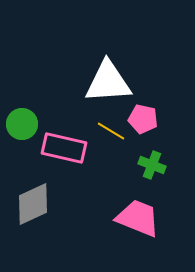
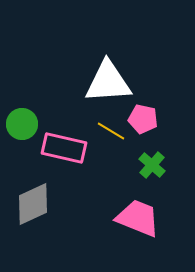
green cross: rotated 20 degrees clockwise
